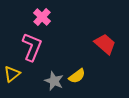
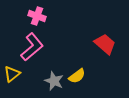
pink cross: moved 5 px left, 1 px up; rotated 24 degrees counterclockwise
pink L-shape: rotated 28 degrees clockwise
